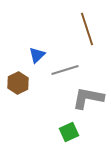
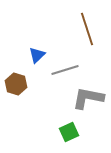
brown hexagon: moved 2 px left, 1 px down; rotated 15 degrees counterclockwise
